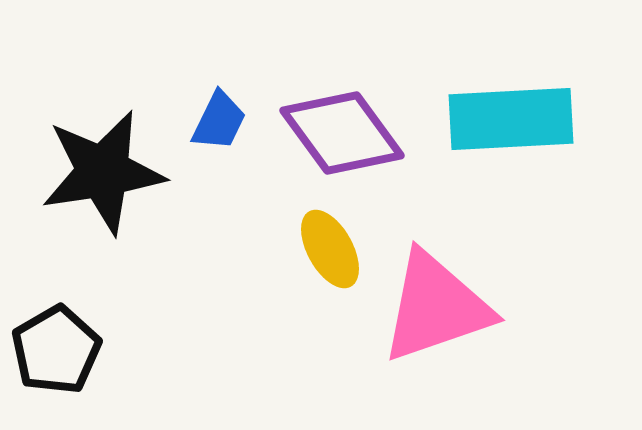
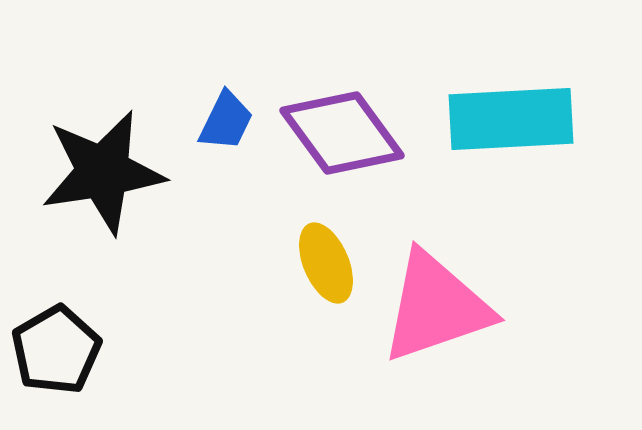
blue trapezoid: moved 7 px right
yellow ellipse: moved 4 px left, 14 px down; rotated 6 degrees clockwise
